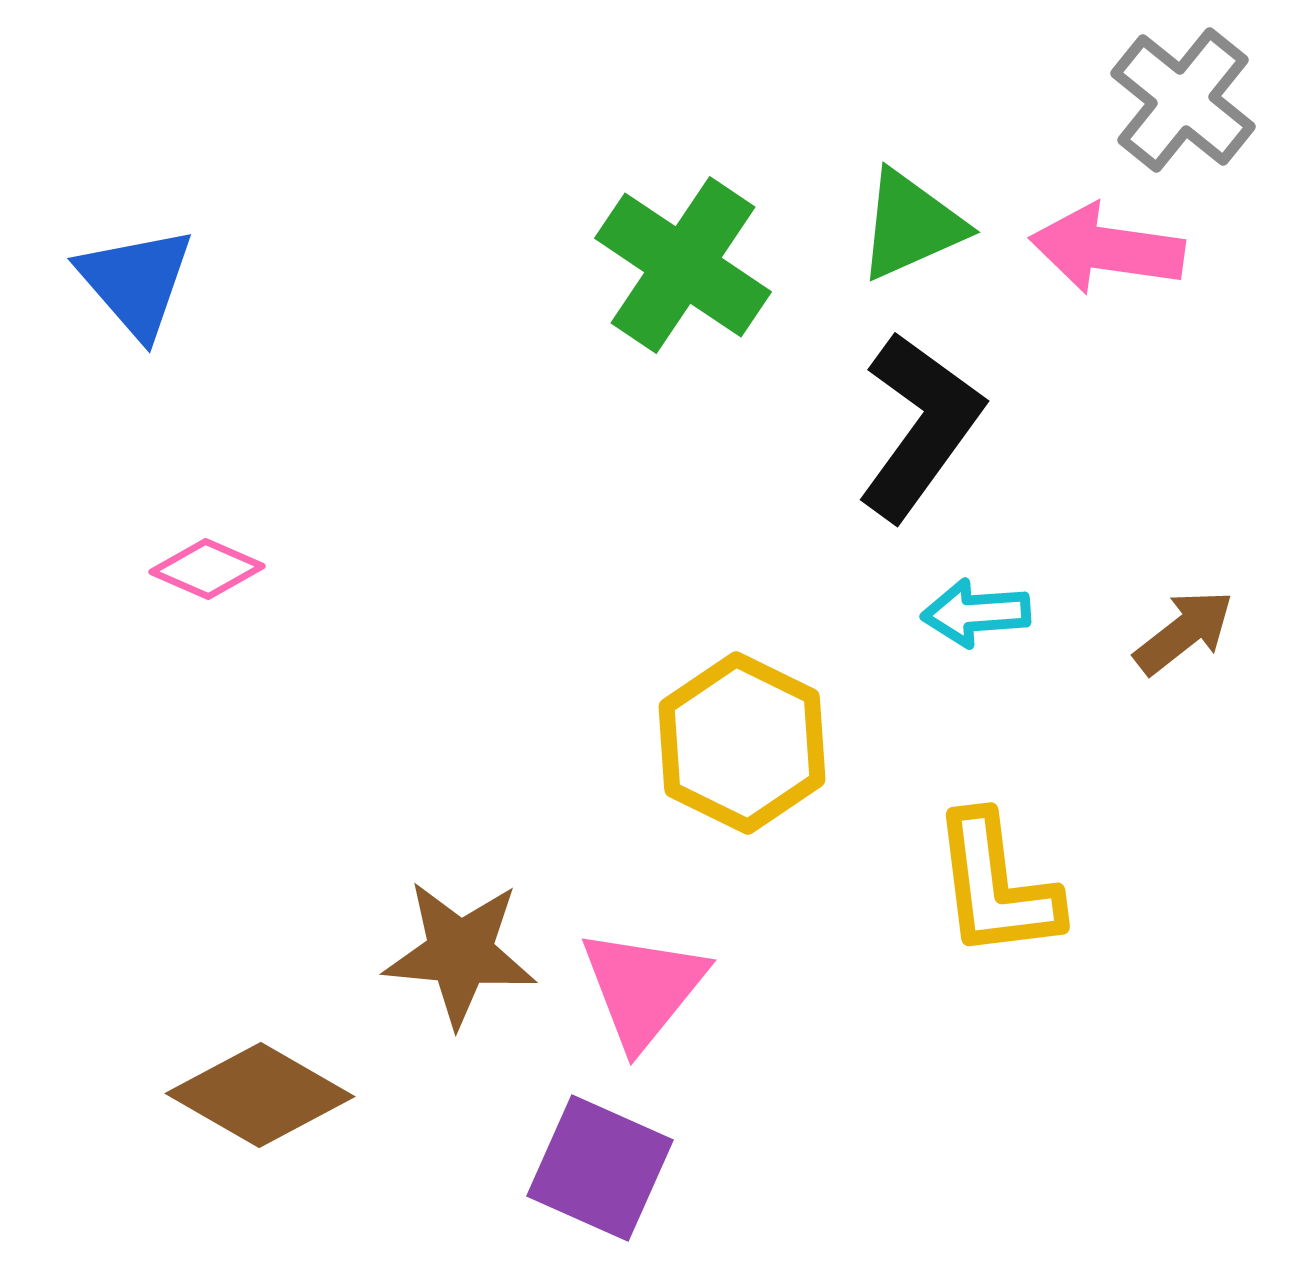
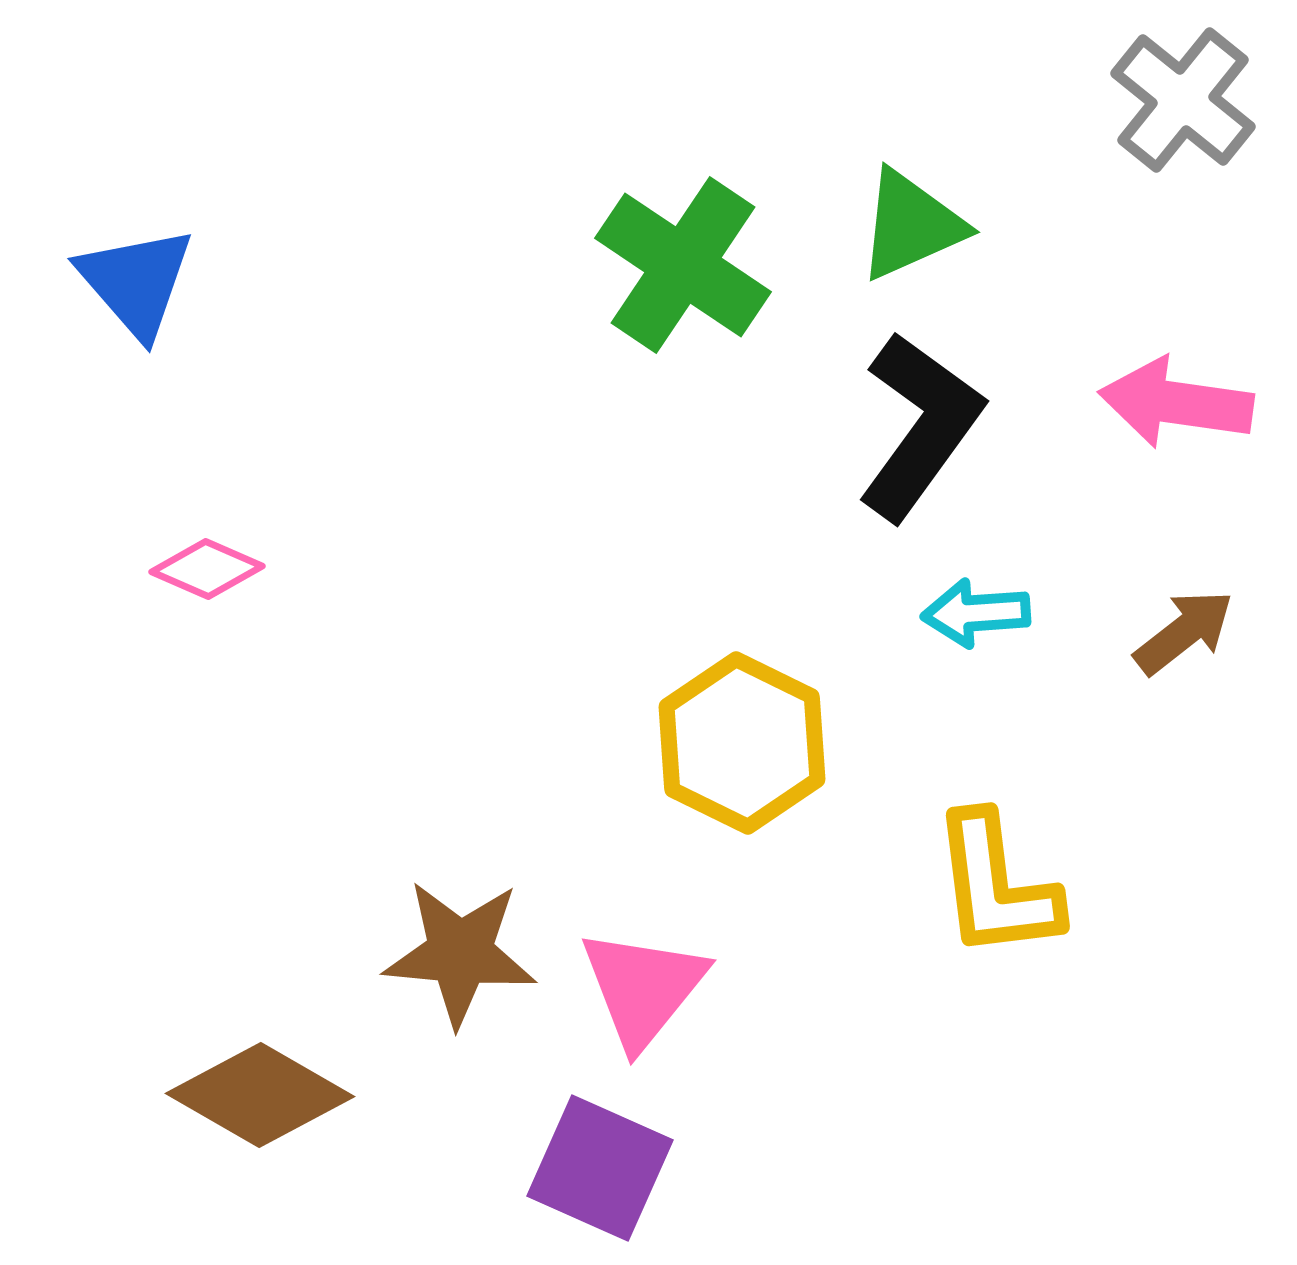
pink arrow: moved 69 px right, 154 px down
